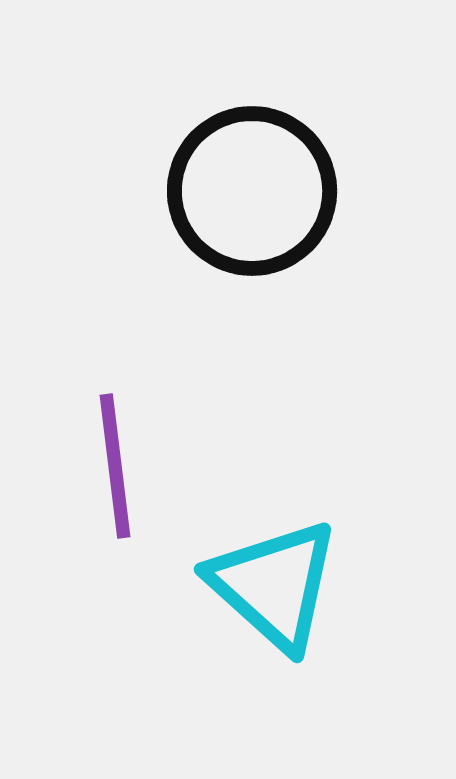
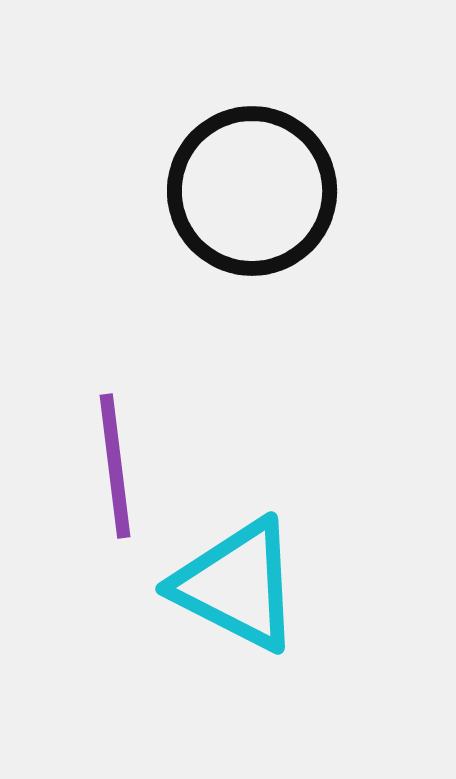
cyan triangle: moved 37 px left; rotated 15 degrees counterclockwise
